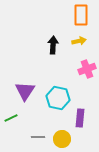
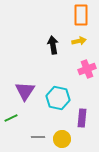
black arrow: rotated 12 degrees counterclockwise
purple rectangle: moved 2 px right
